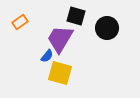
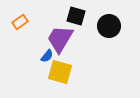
black circle: moved 2 px right, 2 px up
yellow square: moved 1 px up
